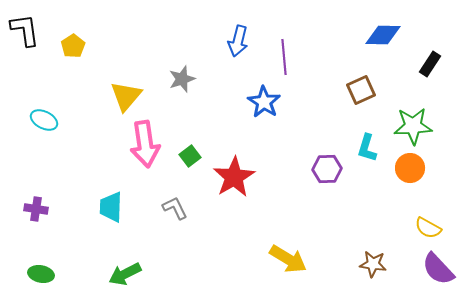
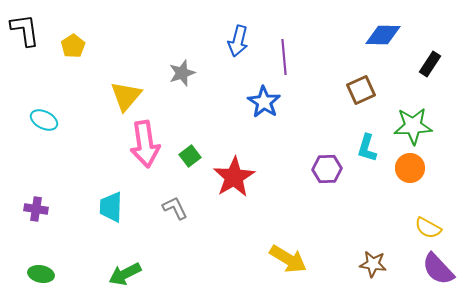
gray star: moved 6 px up
